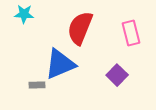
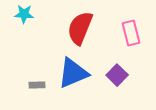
blue triangle: moved 13 px right, 9 px down
